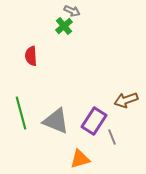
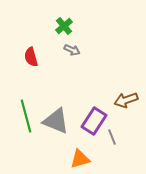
gray arrow: moved 39 px down
red semicircle: moved 1 px down; rotated 12 degrees counterclockwise
green line: moved 5 px right, 3 px down
